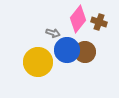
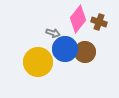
blue circle: moved 2 px left, 1 px up
